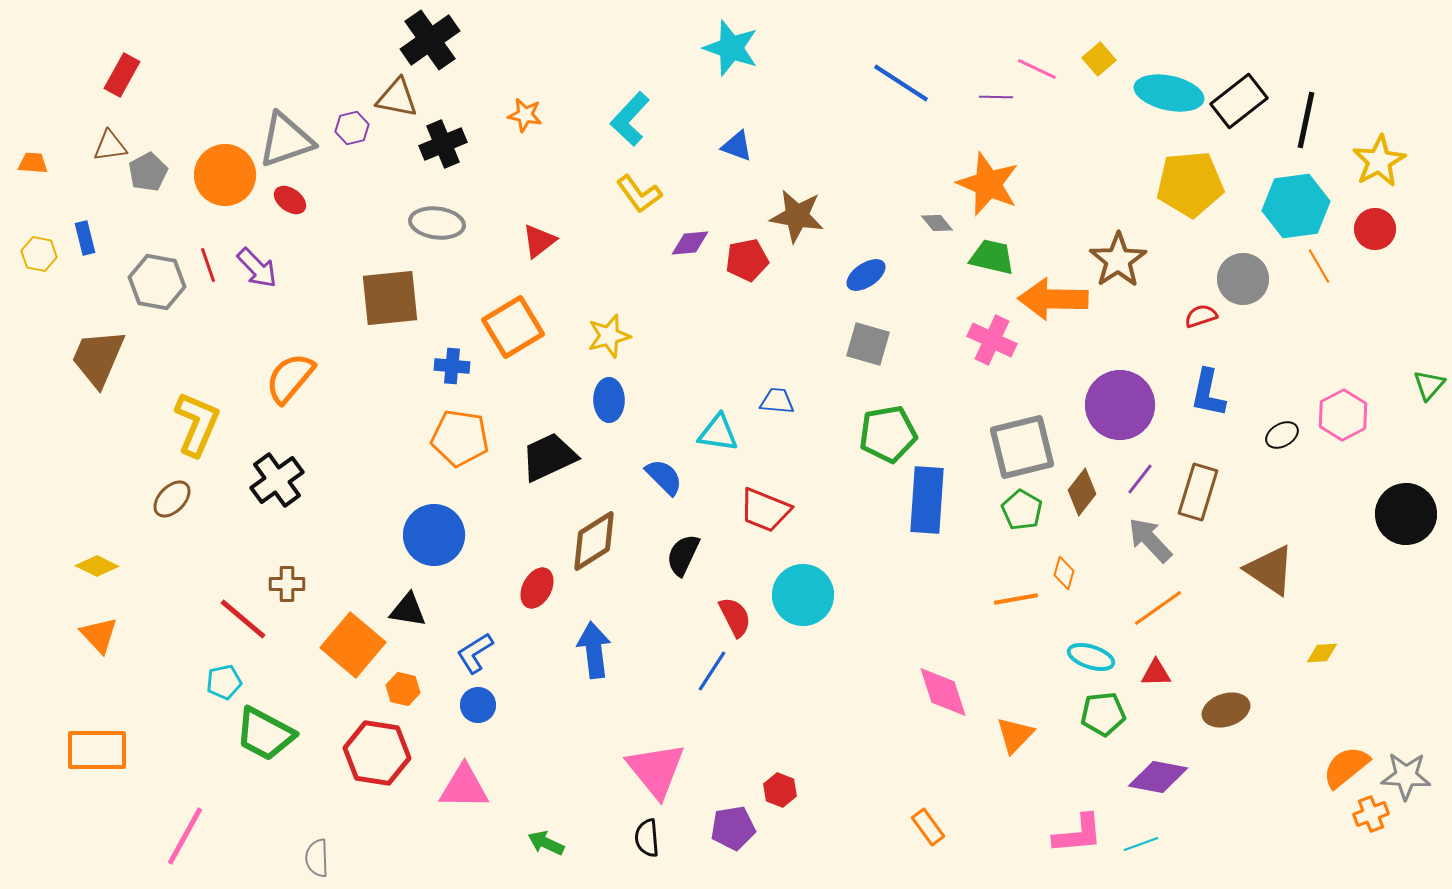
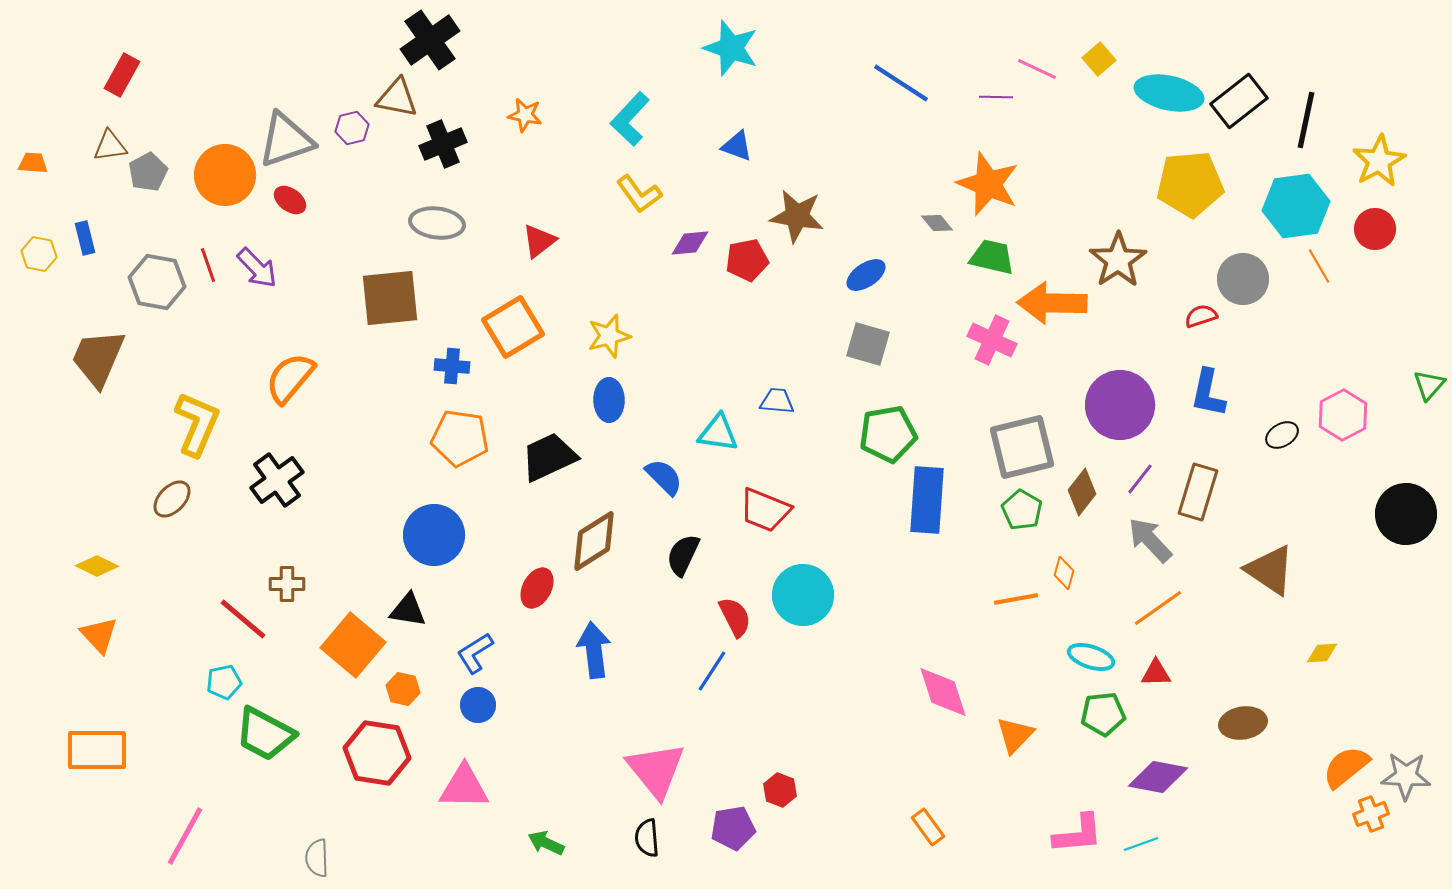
orange arrow at (1053, 299): moved 1 px left, 4 px down
brown ellipse at (1226, 710): moved 17 px right, 13 px down; rotated 9 degrees clockwise
